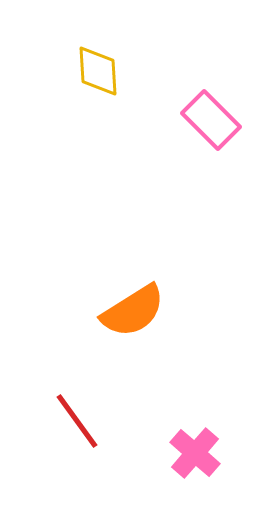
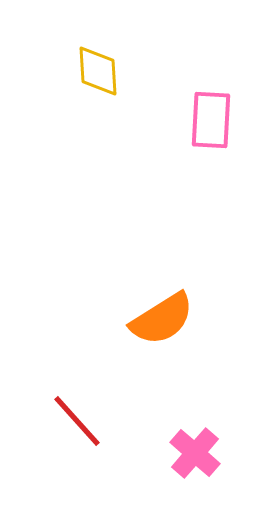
pink rectangle: rotated 48 degrees clockwise
orange semicircle: moved 29 px right, 8 px down
red line: rotated 6 degrees counterclockwise
